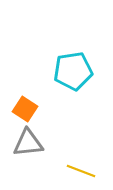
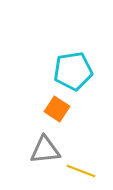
orange square: moved 32 px right
gray triangle: moved 17 px right, 7 px down
